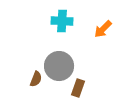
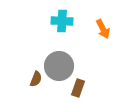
orange arrow: rotated 72 degrees counterclockwise
